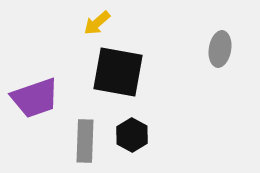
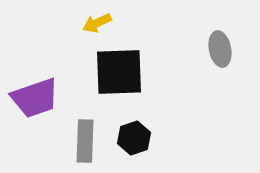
yellow arrow: rotated 16 degrees clockwise
gray ellipse: rotated 20 degrees counterclockwise
black square: moved 1 px right; rotated 12 degrees counterclockwise
black hexagon: moved 2 px right, 3 px down; rotated 12 degrees clockwise
